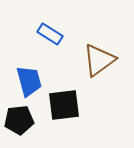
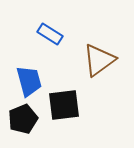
black pentagon: moved 4 px right, 1 px up; rotated 16 degrees counterclockwise
